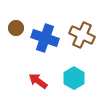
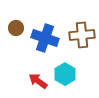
brown cross: rotated 30 degrees counterclockwise
cyan hexagon: moved 9 px left, 4 px up
